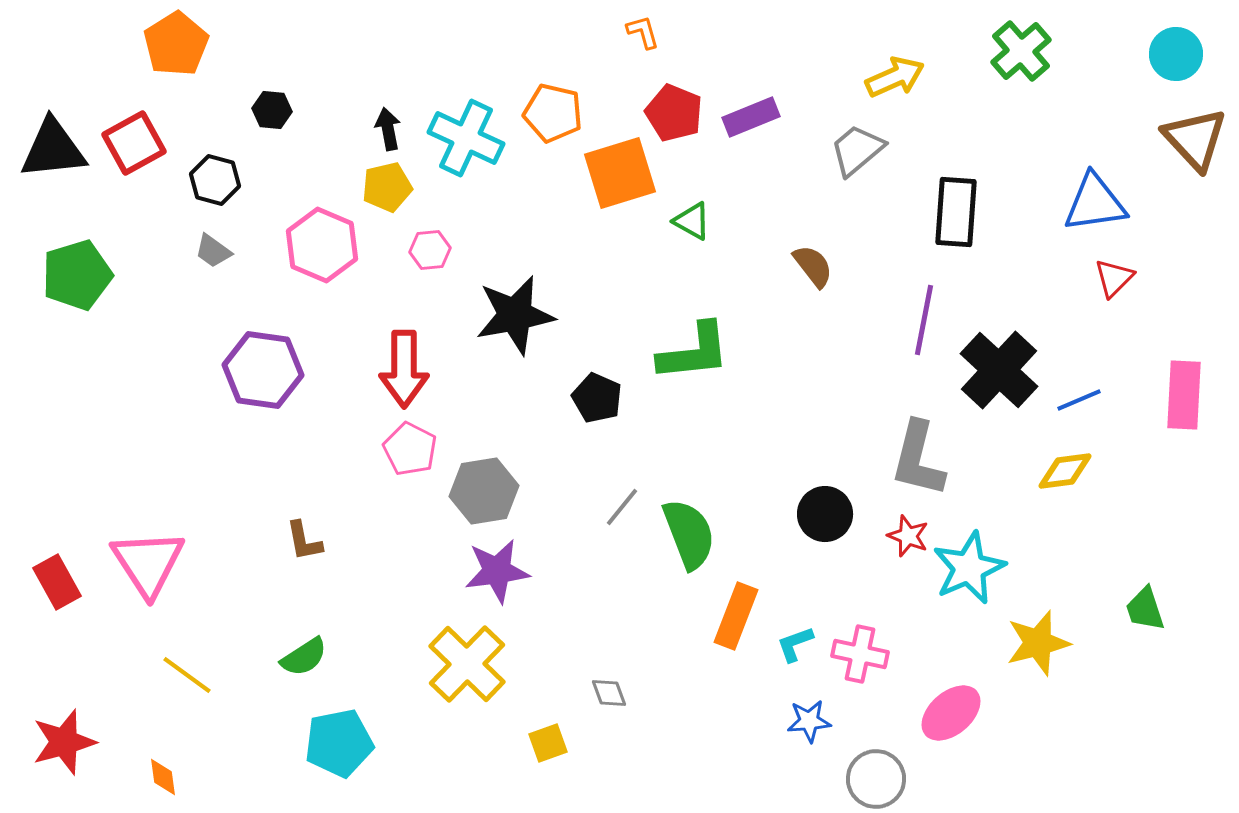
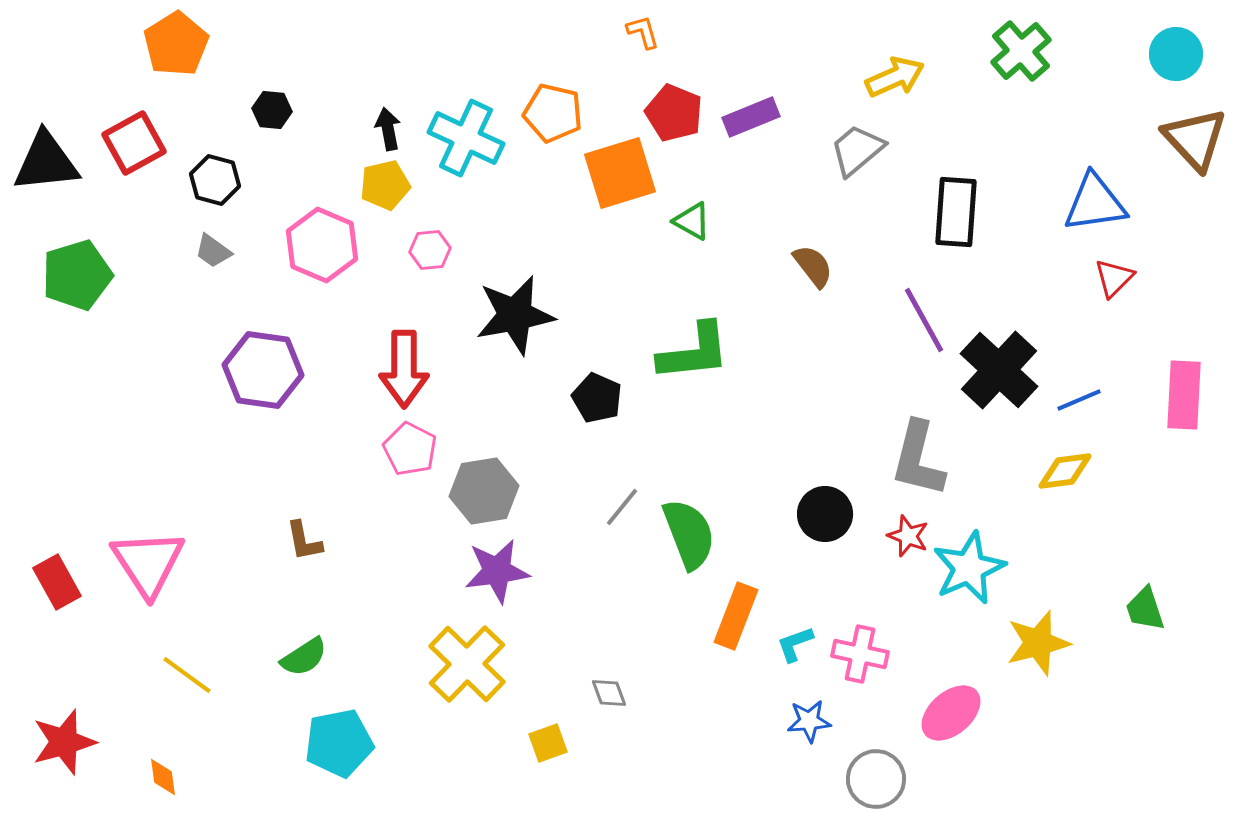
black triangle at (53, 149): moved 7 px left, 13 px down
yellow pentagon at (387, 187): moved 2 px left, 2 px up
purple line at (924, 320): rotated 40 degrees counterclockwise
